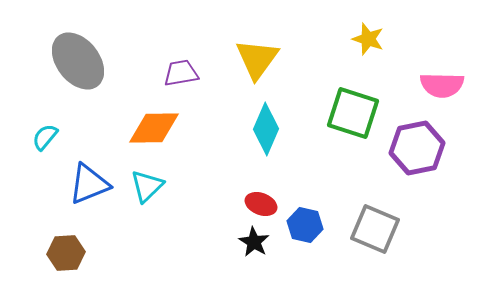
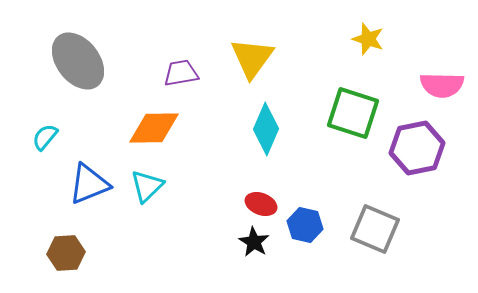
yellow triangle: moved 5 px left, 1 px up
